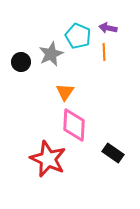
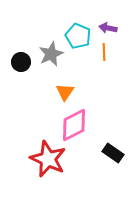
pink diamond: rotated 60 degrees clockwise
